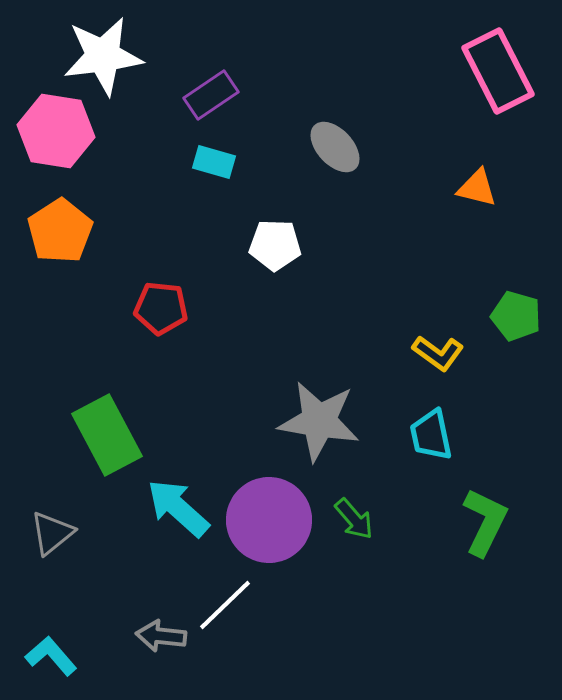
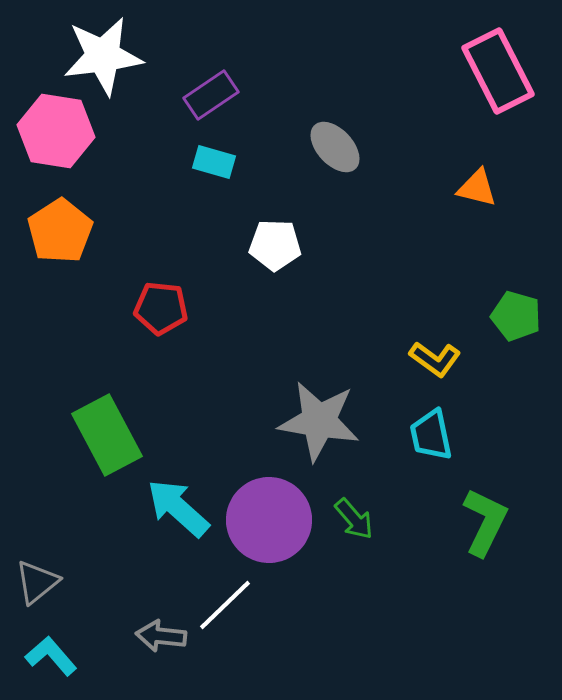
yellow L-shape: moved 3 px left, 6 px down
gray triangle: moved 15 px left, 49 px down
